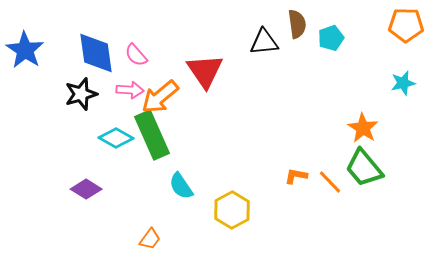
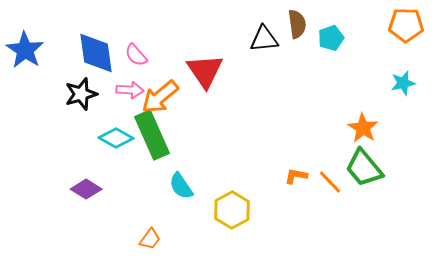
black triangle: moved 3 px up
